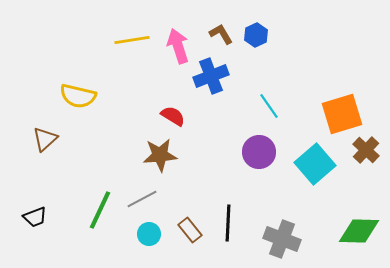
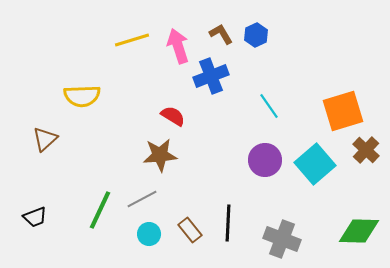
yellow line: rotated 8 degrees counterclockwise
yellow semicircle: moved 4 px right; rotated 15 degrees counterclockwise
orange square: moved 1 px right, 3 px up
purple circle: moved 6 px right, 8 px down
